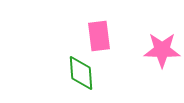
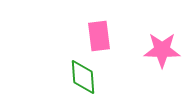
green diamond: moved 2 px right, 4 px down
